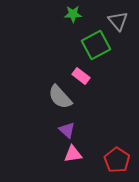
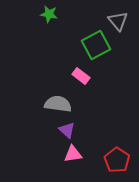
green star: moved 24 px left; rotated 12 degrees clockwise
gray semicircle: moved 2 px left, 7 px down; rotated 140 degrees clockwise
